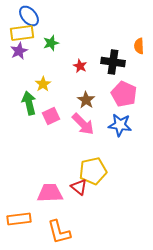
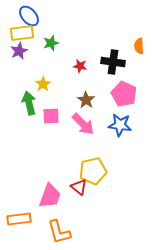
red star: rotated 16 degrees counterclockwise
pink square: rotated 24 degrees clockwise
pink trapezoid: moved 3 px down; rotated 112 degrees clockwise
